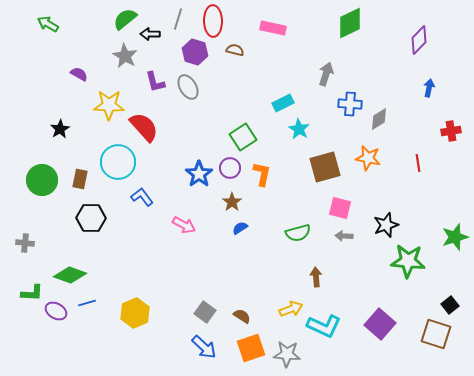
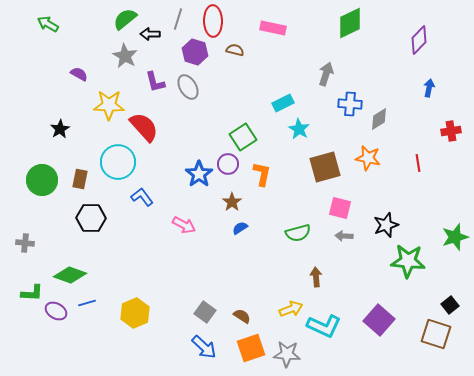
purple circle at (230, 168): moved 2 px left, 4 px up
purple square at (380, 324): moved 1 px left, 4 px up
